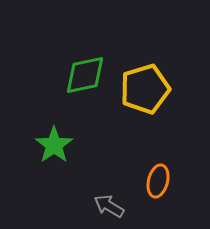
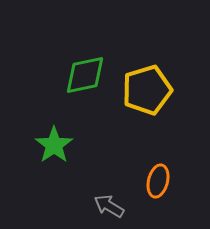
yellow pentagon: moved 2 px right, 1 px down
